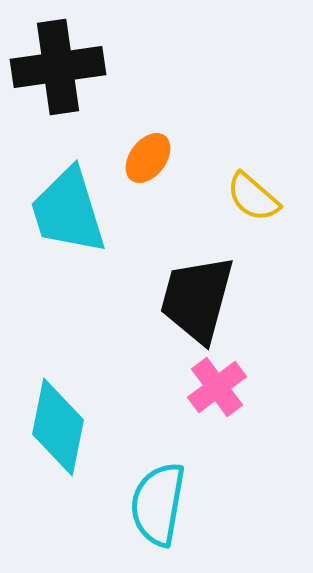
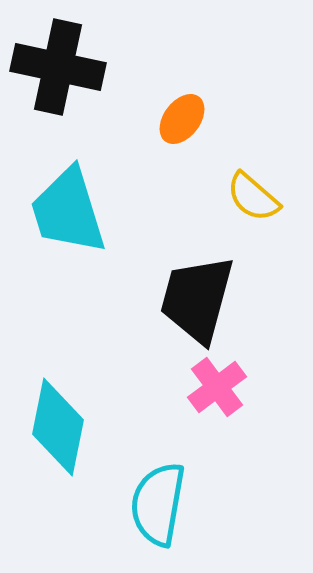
black cross: rotated 20 degrees clockwise
orange ellipse: moved 34 px right, 39 px up
